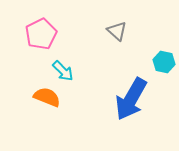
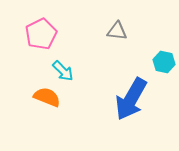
gray triangle: rotated 35 degrees counterclockwise
